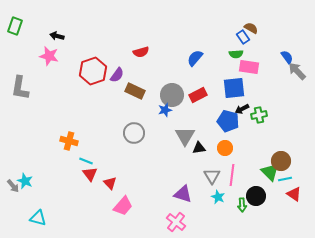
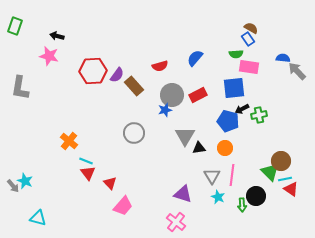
blue rectangle at (243, 37): moved 5 px right, 2 px down
red semicircle at (141, 52): moved 19 px right, 14 px down
blue semicircle at (287, 57): moved 4 px left, 1 px down; rotated 48 degrees counterclockwise
red hexagon at (93, 71): rotated 16 degrees clockwise
brown rectangle at (135, 91): moved 1 px left, 5 px up; rotated 24 degrees clockwise
orange cross at (69, 141): rotated 24 degrees clockwise
red triangle at (90, 174): moved 2 px left, 1 px up
red triangle at (294, 194): moved 3 px left, 5 px up
